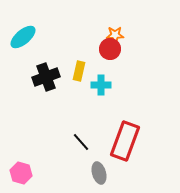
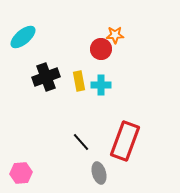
red circle: moved 9 px left
yellow rectangle: moved 10 px down; rotated 24 degrees counterclockwise
pink hexagon: rotated 20 degrees counterclockwise
